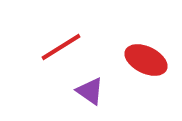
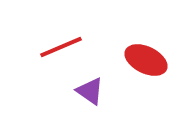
red line: rotated 9 degrees clockwise
